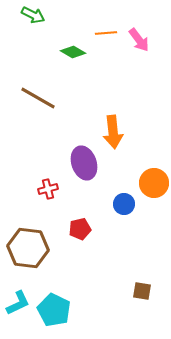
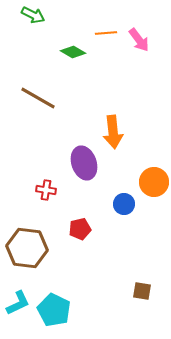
orange circle: moved 1 px up
red cross: moved 2 px left, 1 px down; rotated 24 degrees clockwise
brown hexagon: moved 1 px left
